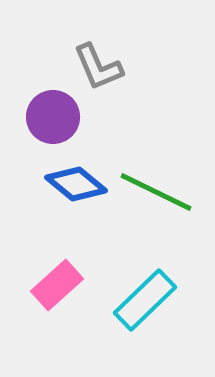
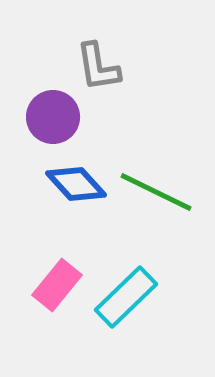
gray L-shape: rotated 14 degrees clockwise
blue diamond: rotated 8 degrees clockwise
pink rectangle: rotated 9 degrees counterclockwise
cyan rectangle: moved 19 px left, 3 px up
